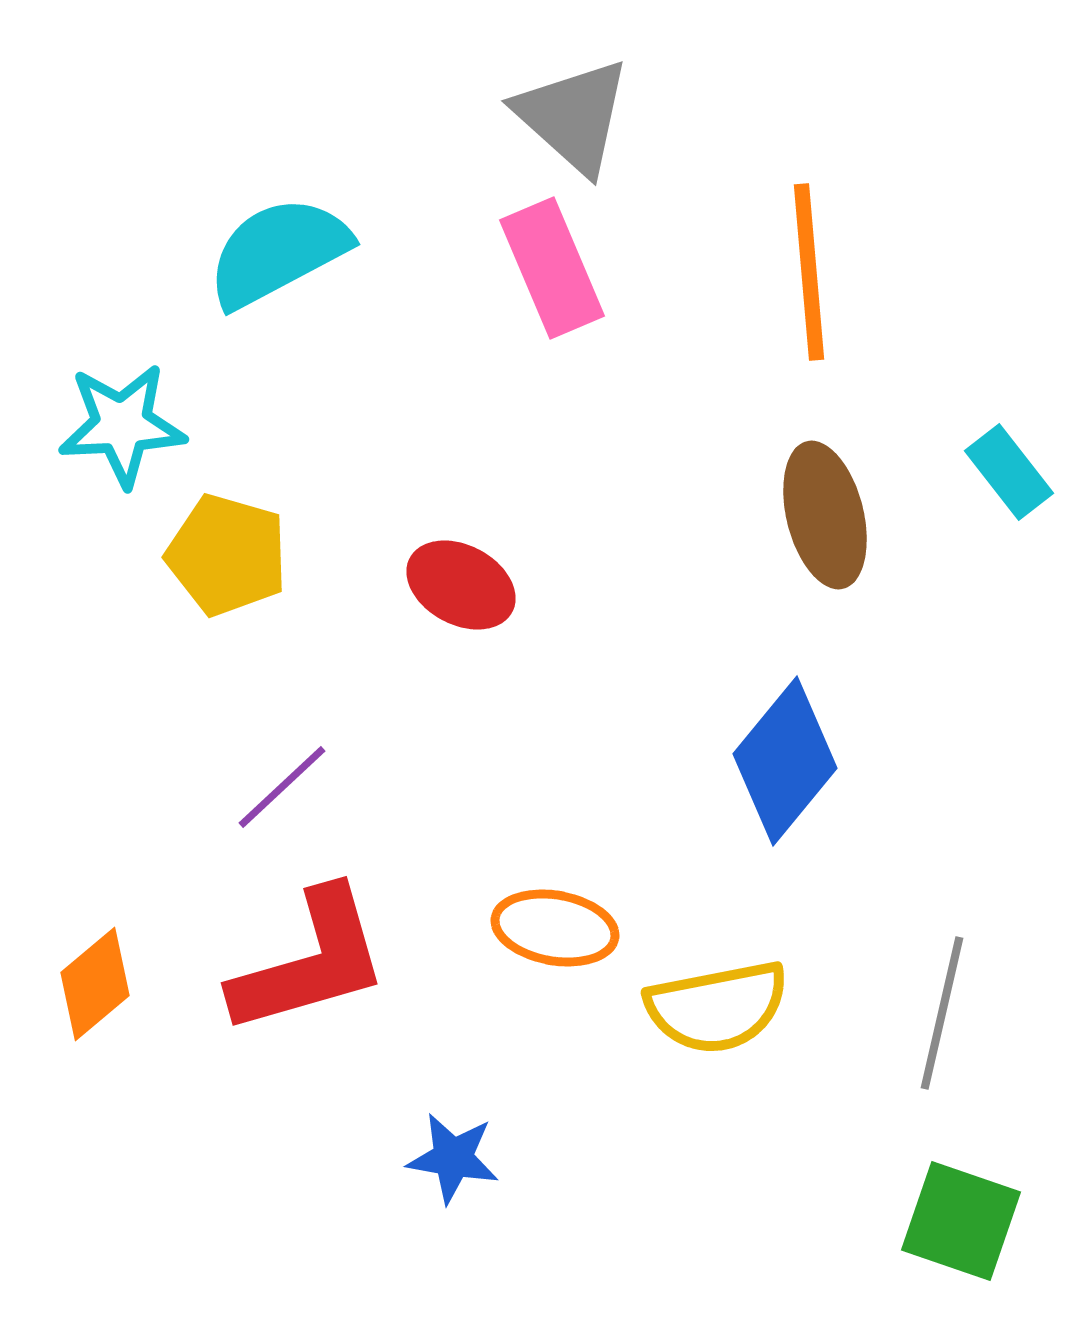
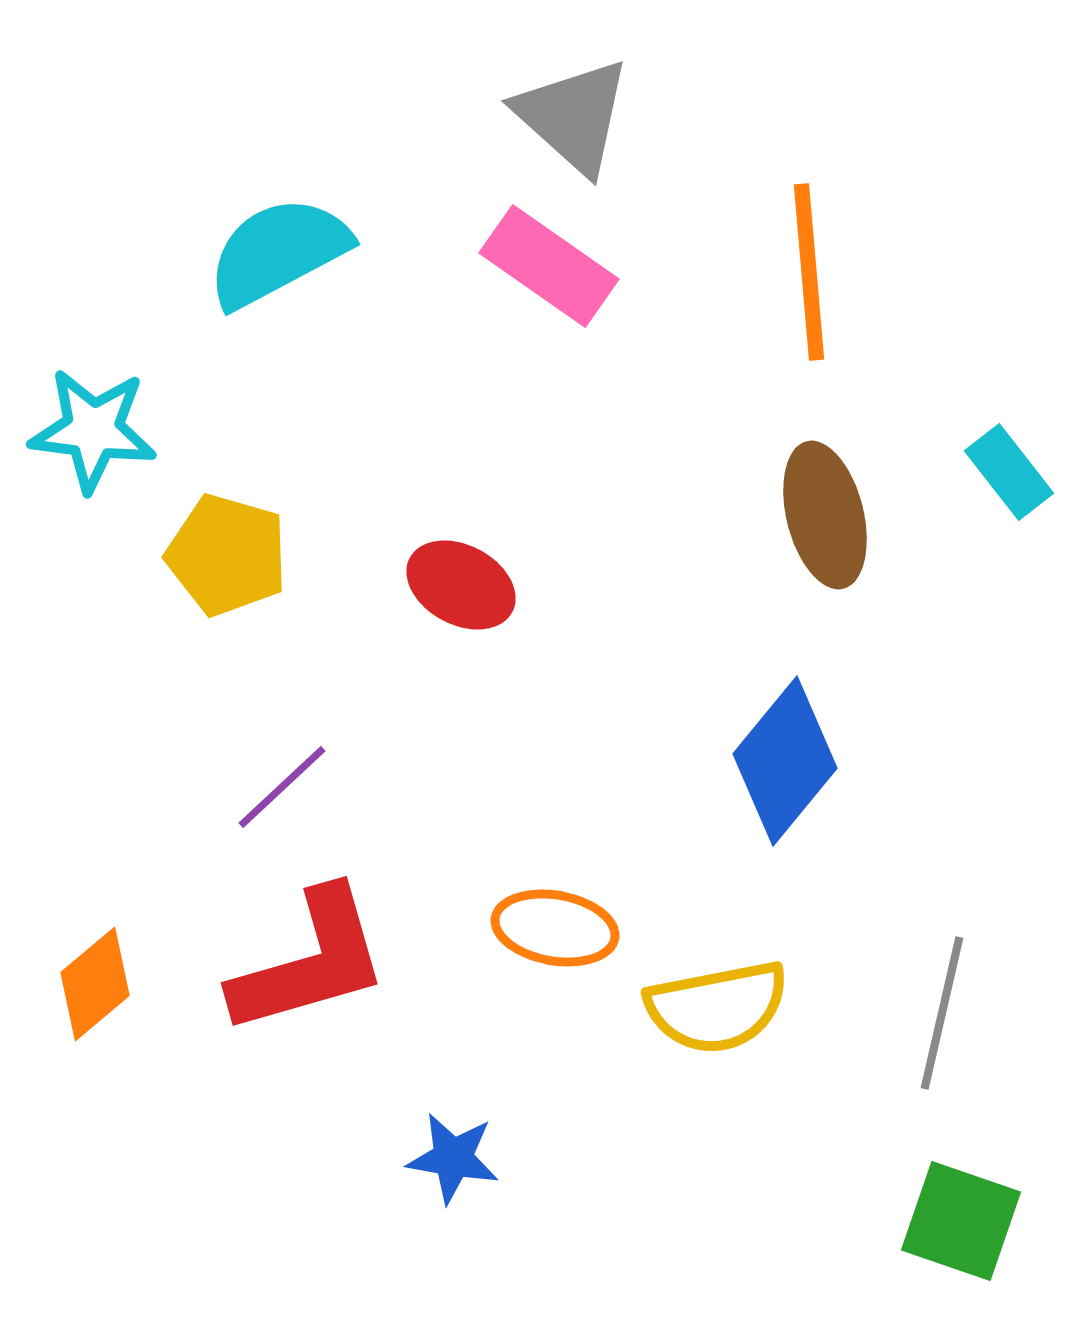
pink rectangle: moved 3 px left, 2 px up; rotated 32 degrees counterclockwise
cyan star: moved 29 px left, 5 px down; rotated 10 degrees clockwise
